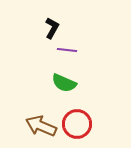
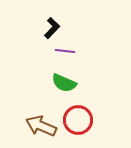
black L-shape: rotated 15 degrees clockwise
purple line: moved 2 px left, 1 px down
red circle: moved 1 px right, 4 px up
